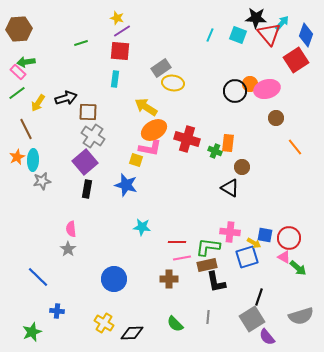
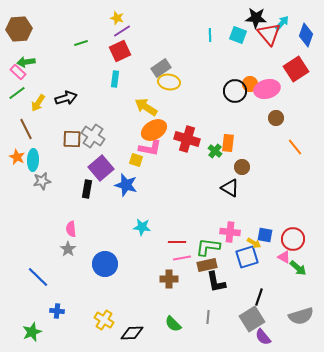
cyan line at (210, 35): rotated 24 degrees counterclockwise
red square at (120, 51): rotated 30 degrees counterclockwise
red square at (296, 60): moved 9 px down
yellow ellipse at (173, 83): moved 4 px left, 1 px up
brown square at (88, 112): moved 16 px left, 27 px down
green cross at (215, 151): rotated 16 degrees clockwise
orange star at (17, 157): rotated 21 degrees counterclockwise
purple square at (85, 162): moved 16 px right, 6 px down
red circle at (289, 238): moved 4 px right, 1 px down
blue circle at (114, 279): moved 9 px left, 15 px up
yellow cross at (104, 323): moved 3 px up
green semicircle at (175, 324): moved 2 px left
purple semicircle at (267, 337): moved 4 px left
